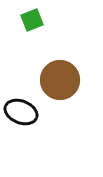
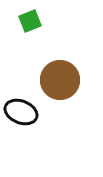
green square: moved 2 px left, 1 px down
